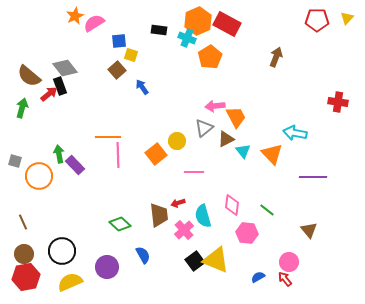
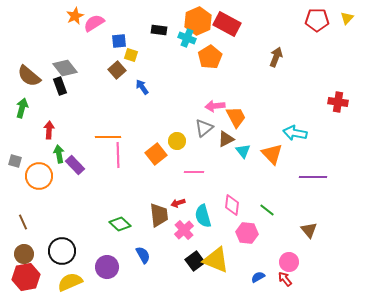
red arrow at (49, 94): moved 36 px down; rotated 48 degrees counterclockwise
